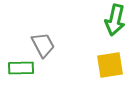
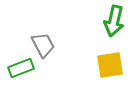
green arrow: moved 1 px left, 1 px down
green rectangle: rotated 20 degrees counterclockwise
